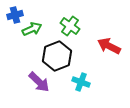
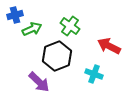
cyan cross: moved 13 px right, 8 px up
